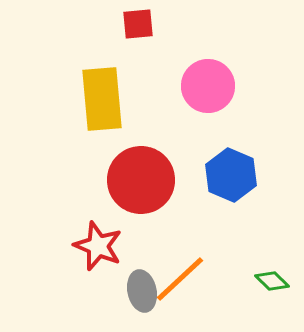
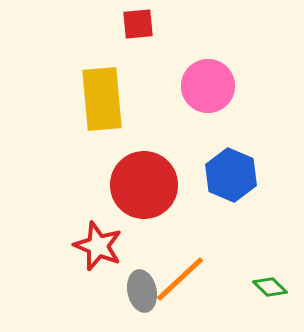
red circle: moved 3 px right, 5 px down
green diamond: moved 2 px left, 6 px down
